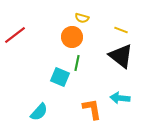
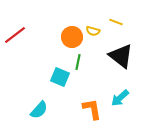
yellow semicircle: moved 11 px right, 13 px down
yellow line: moved 5 px left, 8 px up
green line: moved 1 px right, 1 px up
cyan arrow: rotated 48 degrees counterclockwise
cyan semicircle: moved 2 px up
